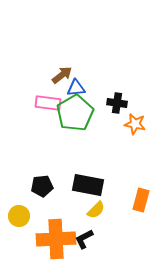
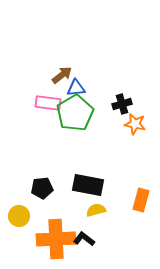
black cross: moved 5 px right, 1 px down; rotated 24 degrees counterclockwise
black pentagon: moved 2 px down
yellow semicircle: rotated 150 degrees counterclockwise
black L-shape: rotated 65 degrees clockwise
